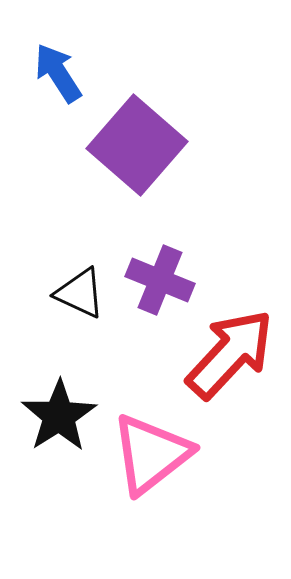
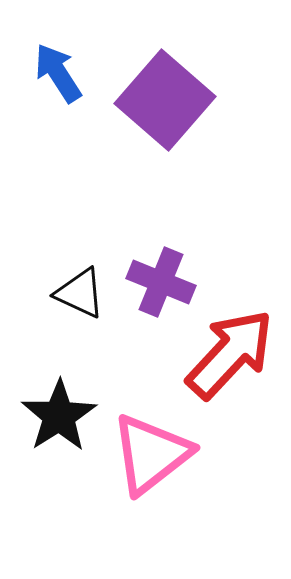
purple square: moved 28 px right, 45 px up
purple cross: moved 1 px right, 2 px down
